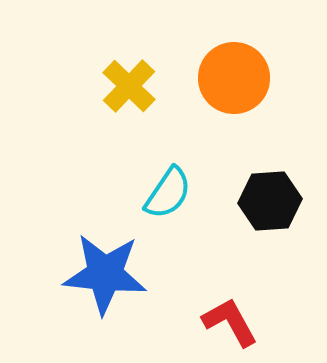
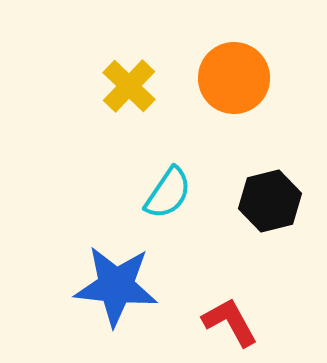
black hexagon: rotated 10 degrees counterclockwise
blue star: moved 11 px right, 12 px down
